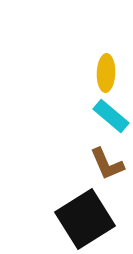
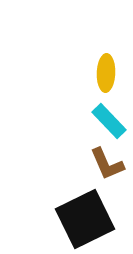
cyan rectangle: moved 2 px left, 5 px down; rotated 6 degrees clockwise
black square: rotated 6 degrees clockwise
